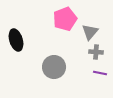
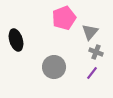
pink pentagon: moved 1 px left, 1 px up
gray cross: rotated 16 degrees clockwise
purple line: moved 8 px left; rotated 64 degrees counterclockwise
